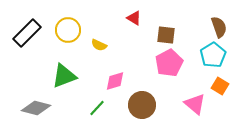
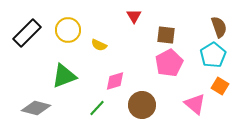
red triangle: moved 2 px up; rotated 28 degrees clockwise
